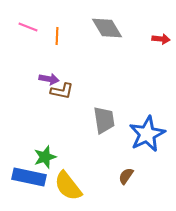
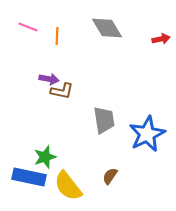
red arrow: rotated 18 degrees counterclockwise
brown semicircle: moved 16 px left
